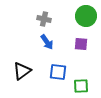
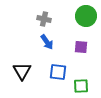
purple square: moved 3 px down
black triangle: rotated 24 degrees counterclockwise
